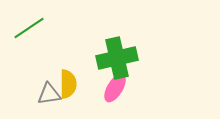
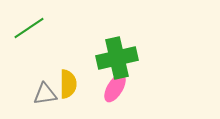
gray triangle: moved 4 px left
